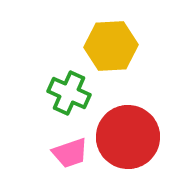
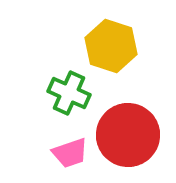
yellow hexagon: rotated 21 degrees clockwise
red circle: moved 2 px up
